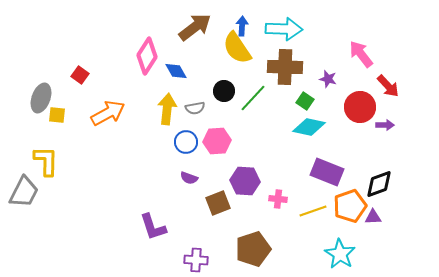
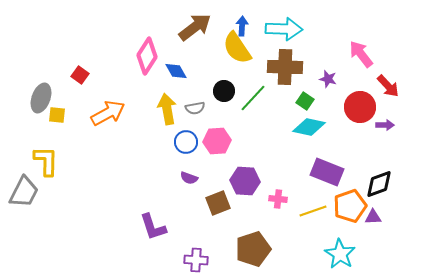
yellow arrow: rotated 16 degrees counterclockwise
